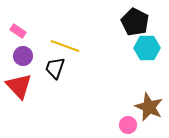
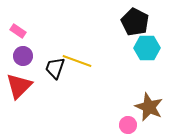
yellow line: moved 12 px right, 15 px down
red triangle: rotated 28 degrees clockwise
